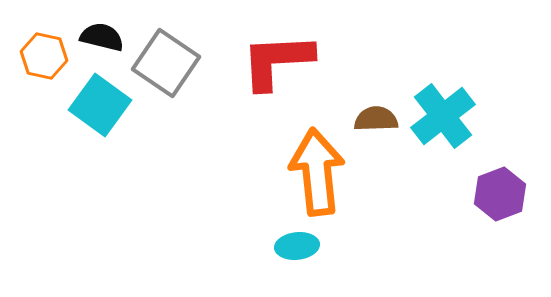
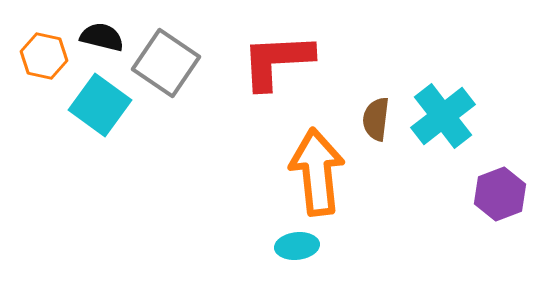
brown semicircle: rotated 81 degrees counterclockwise
